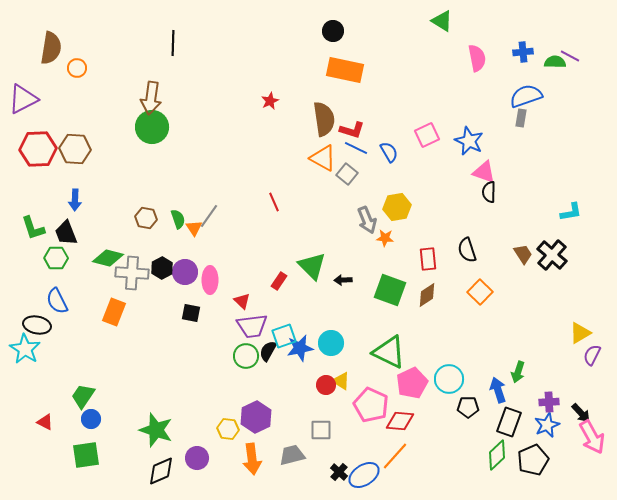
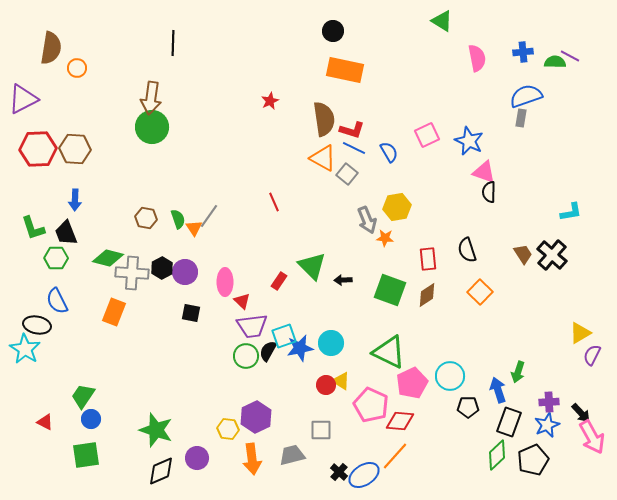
blue line at (356, 148): moved 2 px left
pink ellipse at (210, 280): moved 15 px right, 2 px down
cyan circle at (449, 379): moved 1 px right, 3 px up
